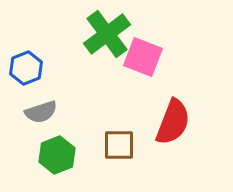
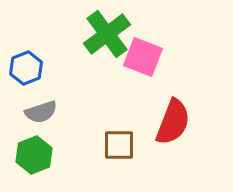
green hexagon: moved 23 px left
